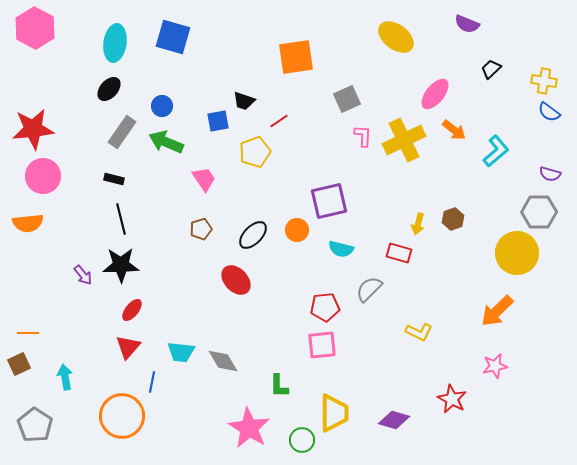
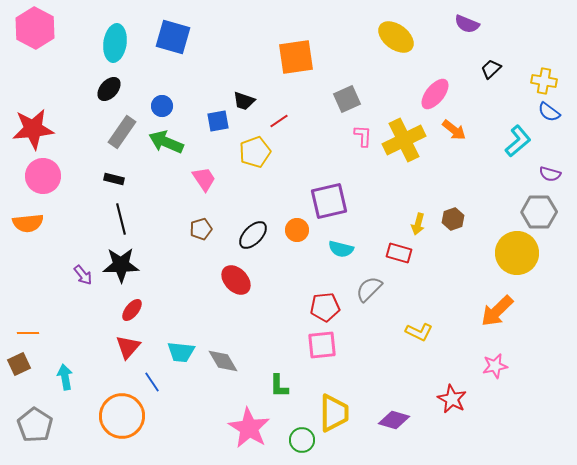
cyan L-shape at (496, 151): moved 22 px right, 10 px up
blue line at (152, 382): rotated 45 degrees counterclockwise
